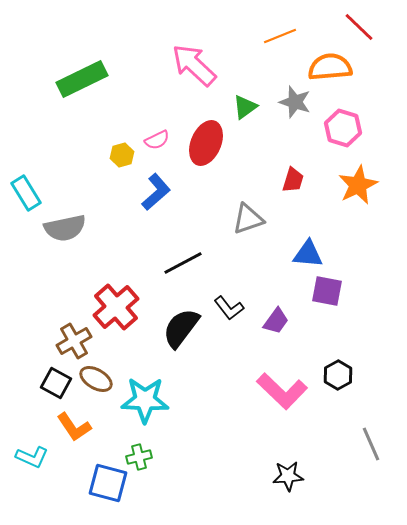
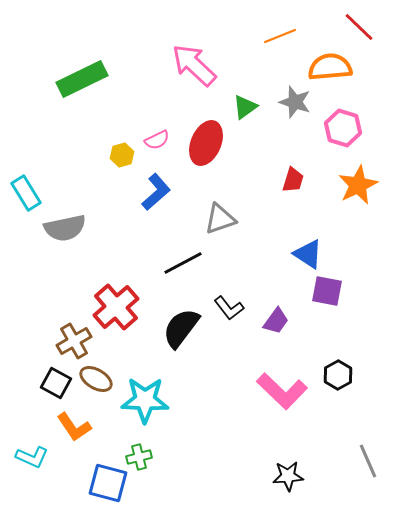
gray triangle: moved 28 px left
blue triangle: rotated 28 degrees clockwise
gray line: moved 3 px left, 17 px down
